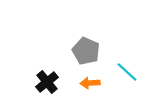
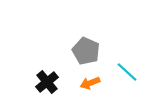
orange arrow: rotated 18 degrees counterclockwise
